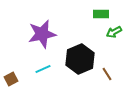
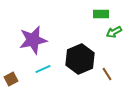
purple star: moved 9 px left, 6 px down
